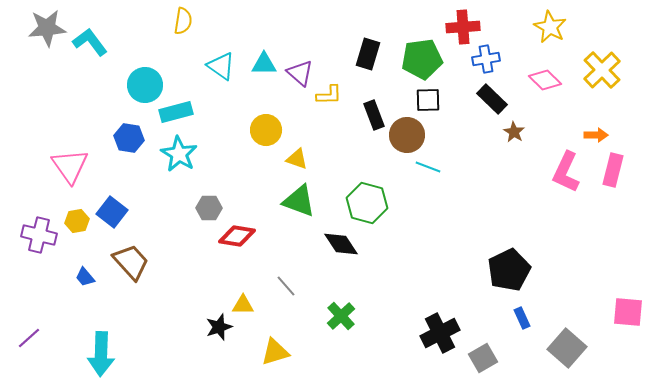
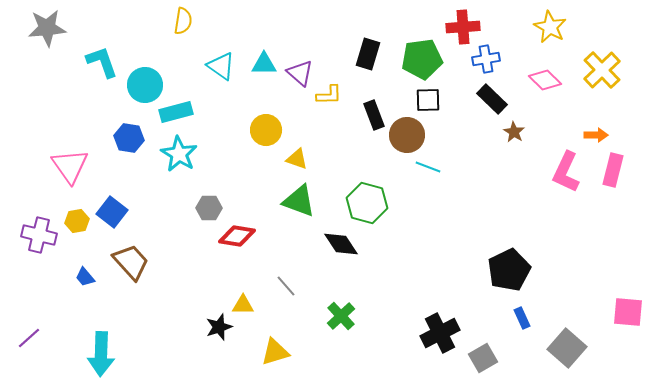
cyan L-shape at (90, 42): moved 12 px right, 20 px down; rotated 18 degrees clockwise
